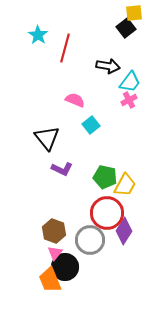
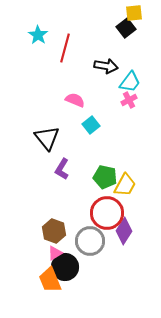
black arrow: moved 2 px left
purple L-shape: rotated 95 degrees clockwise
gray circle: moved 1 px down
pink triangle: rotated 21 degrees clockwise
